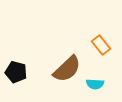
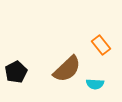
black pentagon: rotated 30 degrees clockwise
